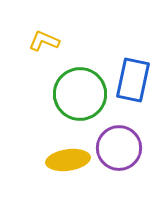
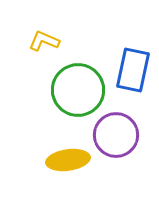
blue rectangle: moved 10 px up
green circle: moved 2 px left, 4 px up
purple circle: moved 3 px left, 13 px up
